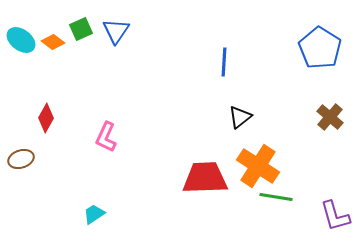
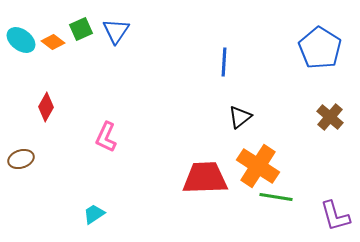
red diamond: moved 11 px up
